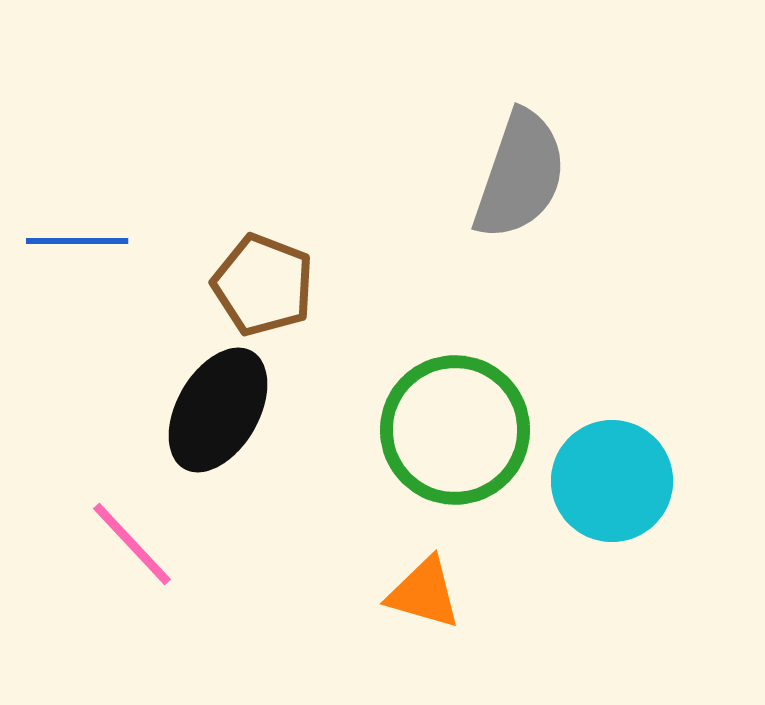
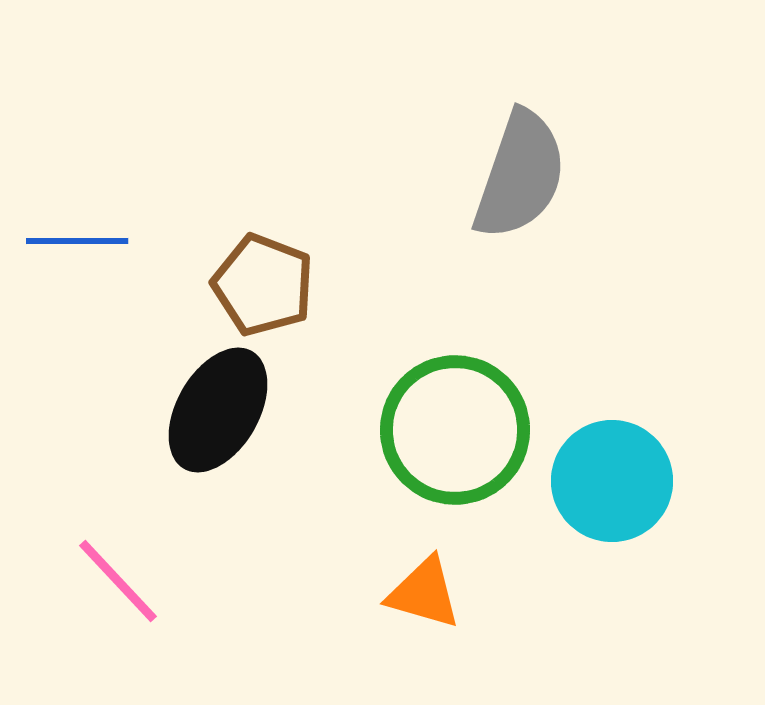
pink line: moved 14 px left, 37 px down
